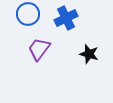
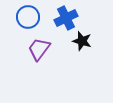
blue circle: moved 3 px down
black star: moved 7 px left, 13 px up
